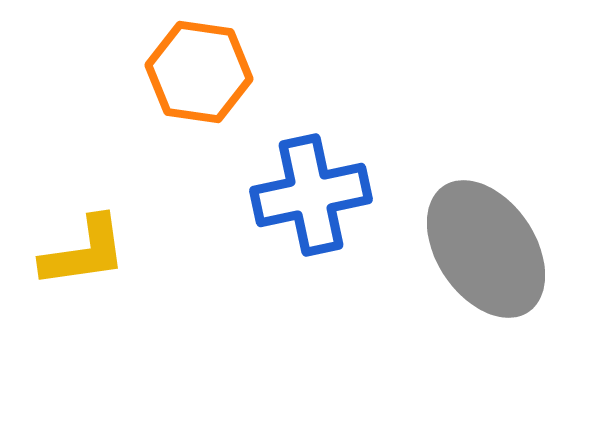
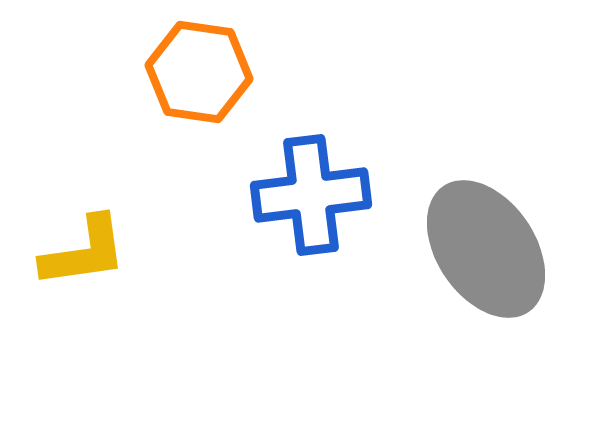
blue cross: rotated 5 degrees clockwise
